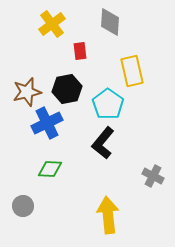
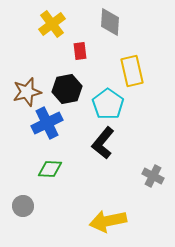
yellow arrow: moved 6 px down; rotated 96 degrees counterclockwise
